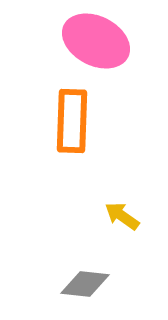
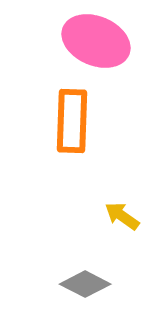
pink ellipse: rotated 4 degrees counterclockwise
gray diamond: rotated 21 degrees clockwise
